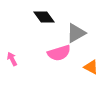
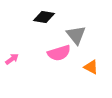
black diamond: rotated 45 degrees counterclockwise
gray triangle: moved 2 px down; rotated 40 degrees counterclockwise
pink arrow: rotated 80 degrees clockwise
